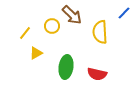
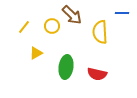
blue line: moved 2 px left; rotated 48 degrees clockwise
yellow line: moved 1 px left, 6 px up
